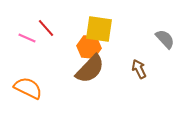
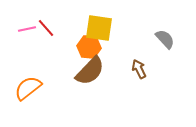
yellow square: moved 1 px up
pink line: moved 9 px up; rotated 36 degrees counterclockwise
brown semicircle: moved 2 px down
orange semicircle: rotated 64 degrees counterclockwise
